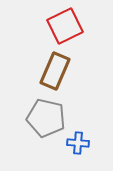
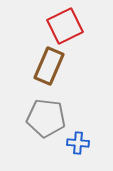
brown rectangle: moved 6 px left, 5 px up
gray pentagon: rotated 6 degrees counterclockwise
